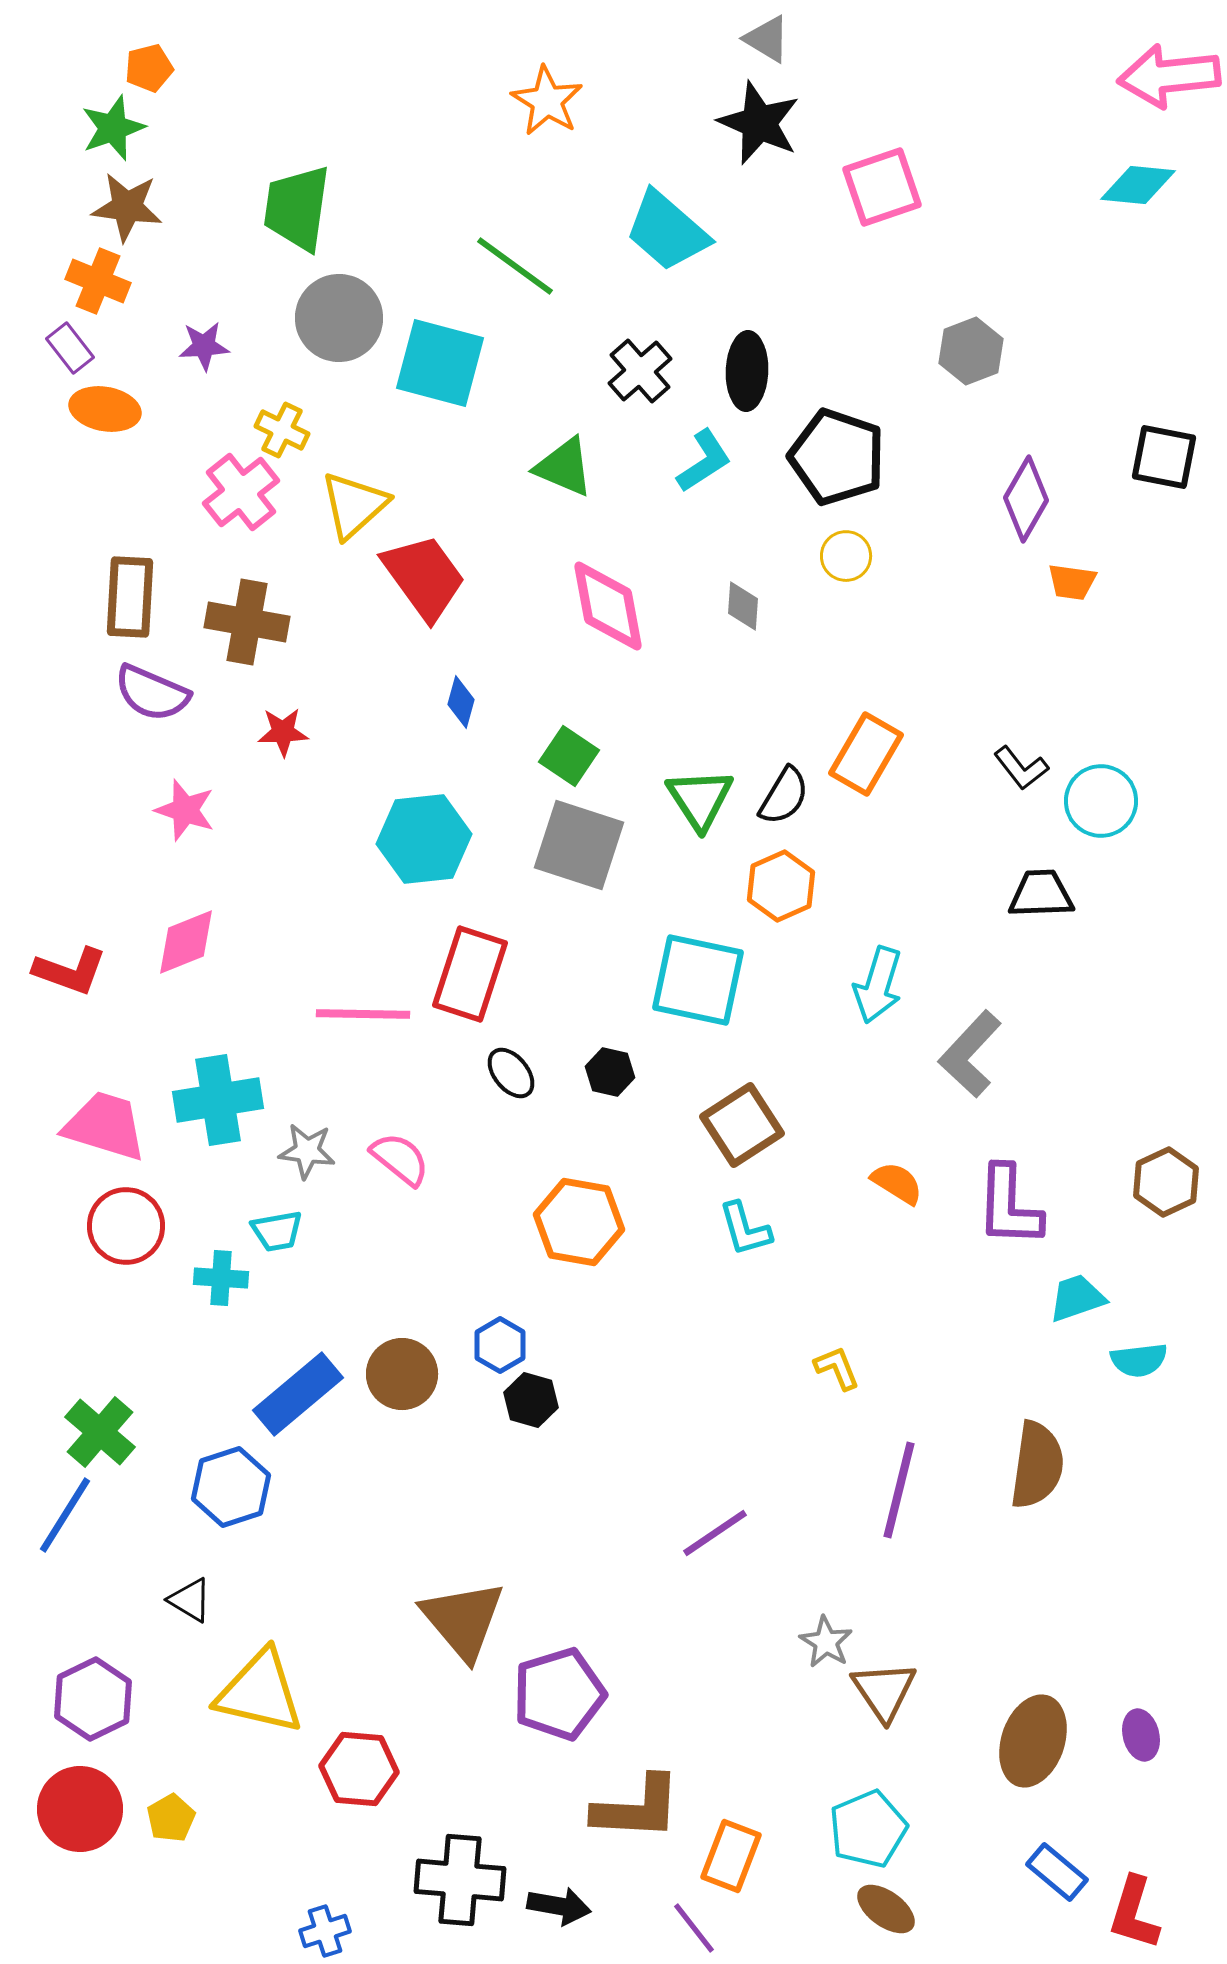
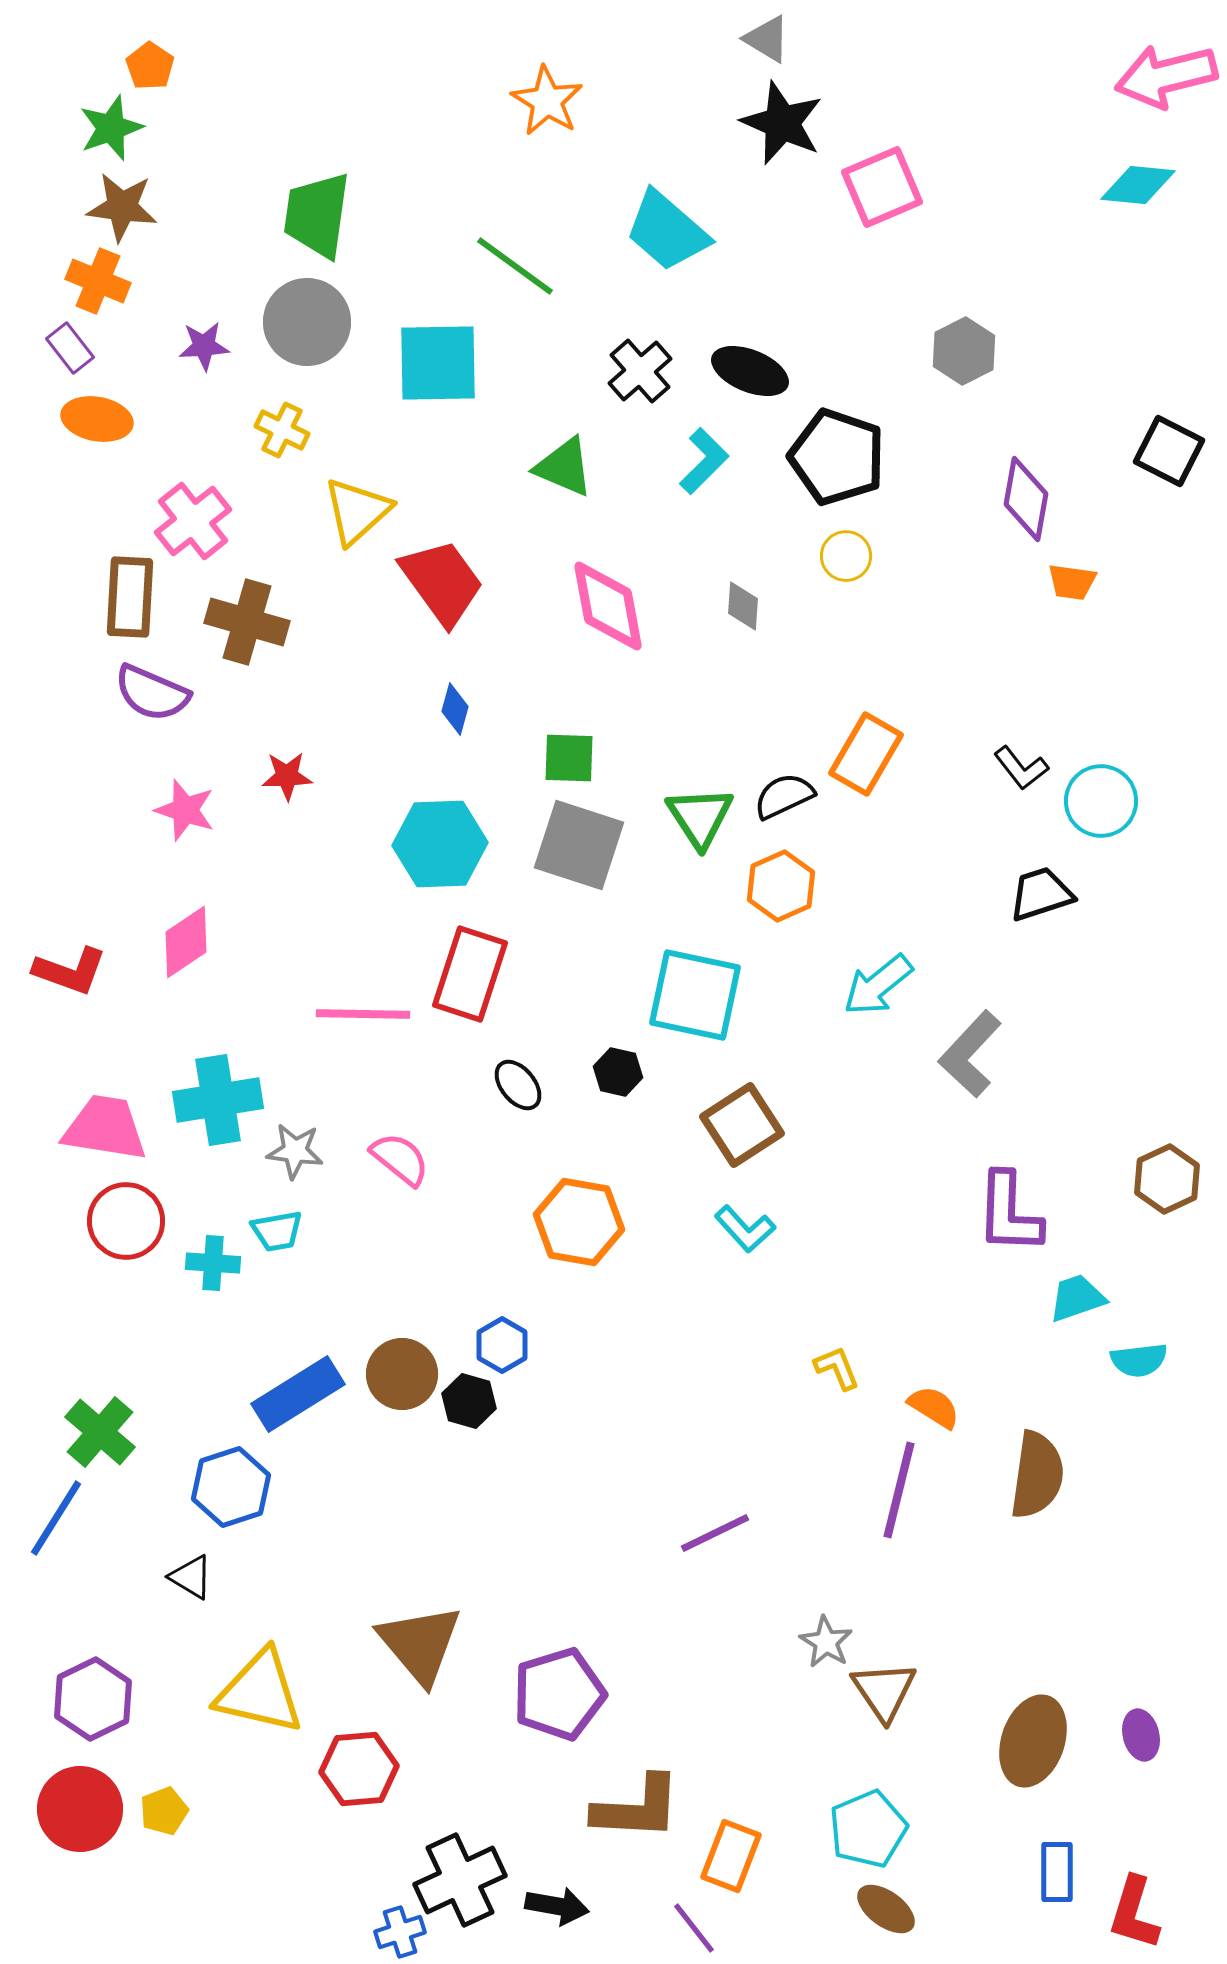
orange pentagon at (149, 68): moved 1 px right, 2 px up; rotated 24 degrees counterclockwise
pink arrow at (1169, 76): moved 3 px left; rotated 8 degrees counterclockwise
black star at (759, 123): moved 23 px right
green star at (113, 128): moved 2 px left
pink square at (882, 187): rotated 4 degrees counterclockwise
brown star at (127, 207): moved 5 px left
green trapezoid at (297, 208): moved 20 px right, 7 px down
gray circle at (339, 318): moved 32 px left, 4 px down
gray hexagon at (971, 351): moved 7 px left; rotated 6 degrees counterclockwise
cyan square at (440, 363): moved 2 px left; rotated 16 degrees counterclockwise
black ellipse at (747, 371): moved 3 px right; rotated 70 degrees counterclockwise
orange ellipse at (105, 409): moved 8 px left, 10 px down
black square at (1164, 457): moved 5 px right, 6 px up; rotated 16 degrees clockwise
cyan L-shape at (704, 461): rotated 12 degrees counterclockwise
pink cross at (241, 492): moved 48 px left, 29 px down
purple diamond at (1026, 499): rotated 20 degrees counterclockwise
yellow triangle at (354, 505): moved 3 px right, 6 px down
red trapezoid at (424, 577): moved 18 px right, 5 px down
brown cross at (247, 622): rotated 6 degrees clockwise
blue diamond at (461, 702): moved 6 px left, 7 px down
red star at (283, 732): moved 4 px right, 44 px down
green square at (569, 756): moved 2 px down; rotated 32 degrees counterclockwise
black semicircle at (784, 796): rotated 146 degrees counterclockwise
green triangle at (700, 799): moved 18 px down
cyan hexagon at (424, 839): moved 16 px right, 5 px down; rotated 4 degrees clockwise
black trapezoid at (1041, 894): rotated 16 degrees counterclockwise
pink diamond at (186, 942): rotated 12 degrees counterclockwise
cyan square at (698, 980): moved 3 px left, 15 px down
cyan arrow at (878, 985): rotated 34 degrees clockwise
black hexagon at (610, 1072): moved 8 px right
black ellipse at (511, 1073): moved 7 px right, 12 px down
pink trapezoid at (105, 1126): moved 2 px down; rotated 8 degrees counterclockwise
gray star at (307, 1151): moved 12 px left
brown hexagon at (1166, 1182): moved 1 px right, 3 px up
orange semicircle at (897, 1183): moved 37 px right, 224 px down
purple L-shape at (1009, 1206): moved 7 px down
red circle at (126, 1226): moved 5 px up
cyan L-shape at (745, 1229): rotated 26 degrees counterclockwise
cyan cross at (221, 1278): moved 8 px left, 15 px up
blue hexagon at (500, 1345): moved 2 px right
blue rectangle at (298, 1394): rotated 8 degrees clockwise
black hexagon at (531, 1400): moved 62 px left, 1 px down
brown semicircle at (1037, 1465): moved 10 px down
blue line at (65, 1515): moved 9 px left, 3 px down
purple line at (715, 1533): rotated 8 degrees clockwise
black triangle at (190, 1600): moved 1 px right, 23 px up
brown triangle at (463, 1620): moved 43 px left, 24 px down
red hexagon at (359, 1769): rotated 10 degrees counterclockwise
yellow pentagon at (171, 1818): moved 7 px left, 7 px up; rotated 9 degrees clockwise
blue rectangle at (1057, 1872): rotated 50 degrees clockwise
black cross at (460, 1880): rotated 30 degrees counterclockwise
black arrow at (559, 1906): moved 2 px left
blue cross at (325, 1931): moved 75 px right, 1 px down
